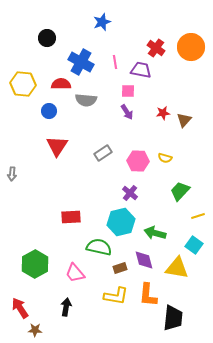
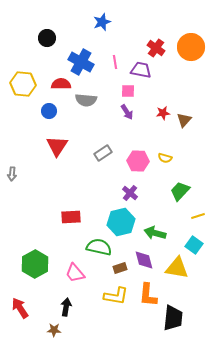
brown star: moved 19 px right
